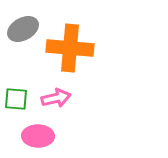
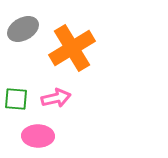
orange cross: moved 2 px right; rotated 36 degrees counterclockwise
